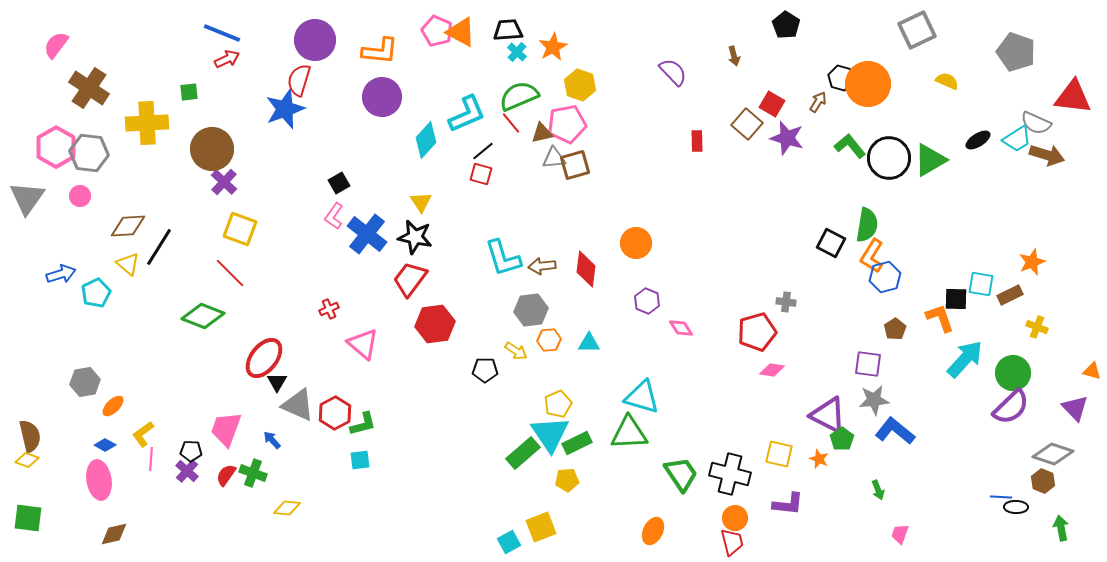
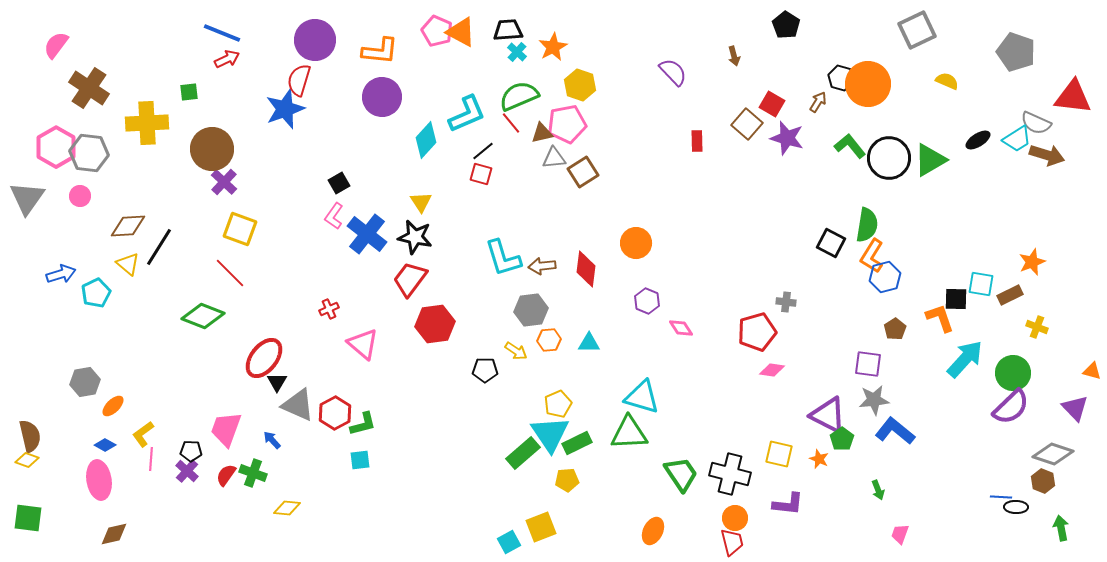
brown square at (575, 165): moved 8 px right, 7 px down; rotated 16 degrees counterclockwise
